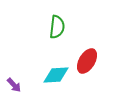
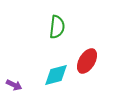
cyan diamond: rotated 12 degrees counterclockwise
purple arrow: rotated 21 degrees counterclockwise
